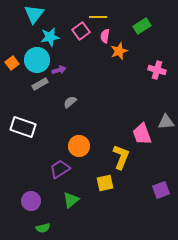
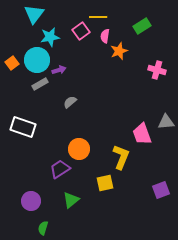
orange circle: moved 3 px down
green semicircle: rotated 120 degrees clockwise
